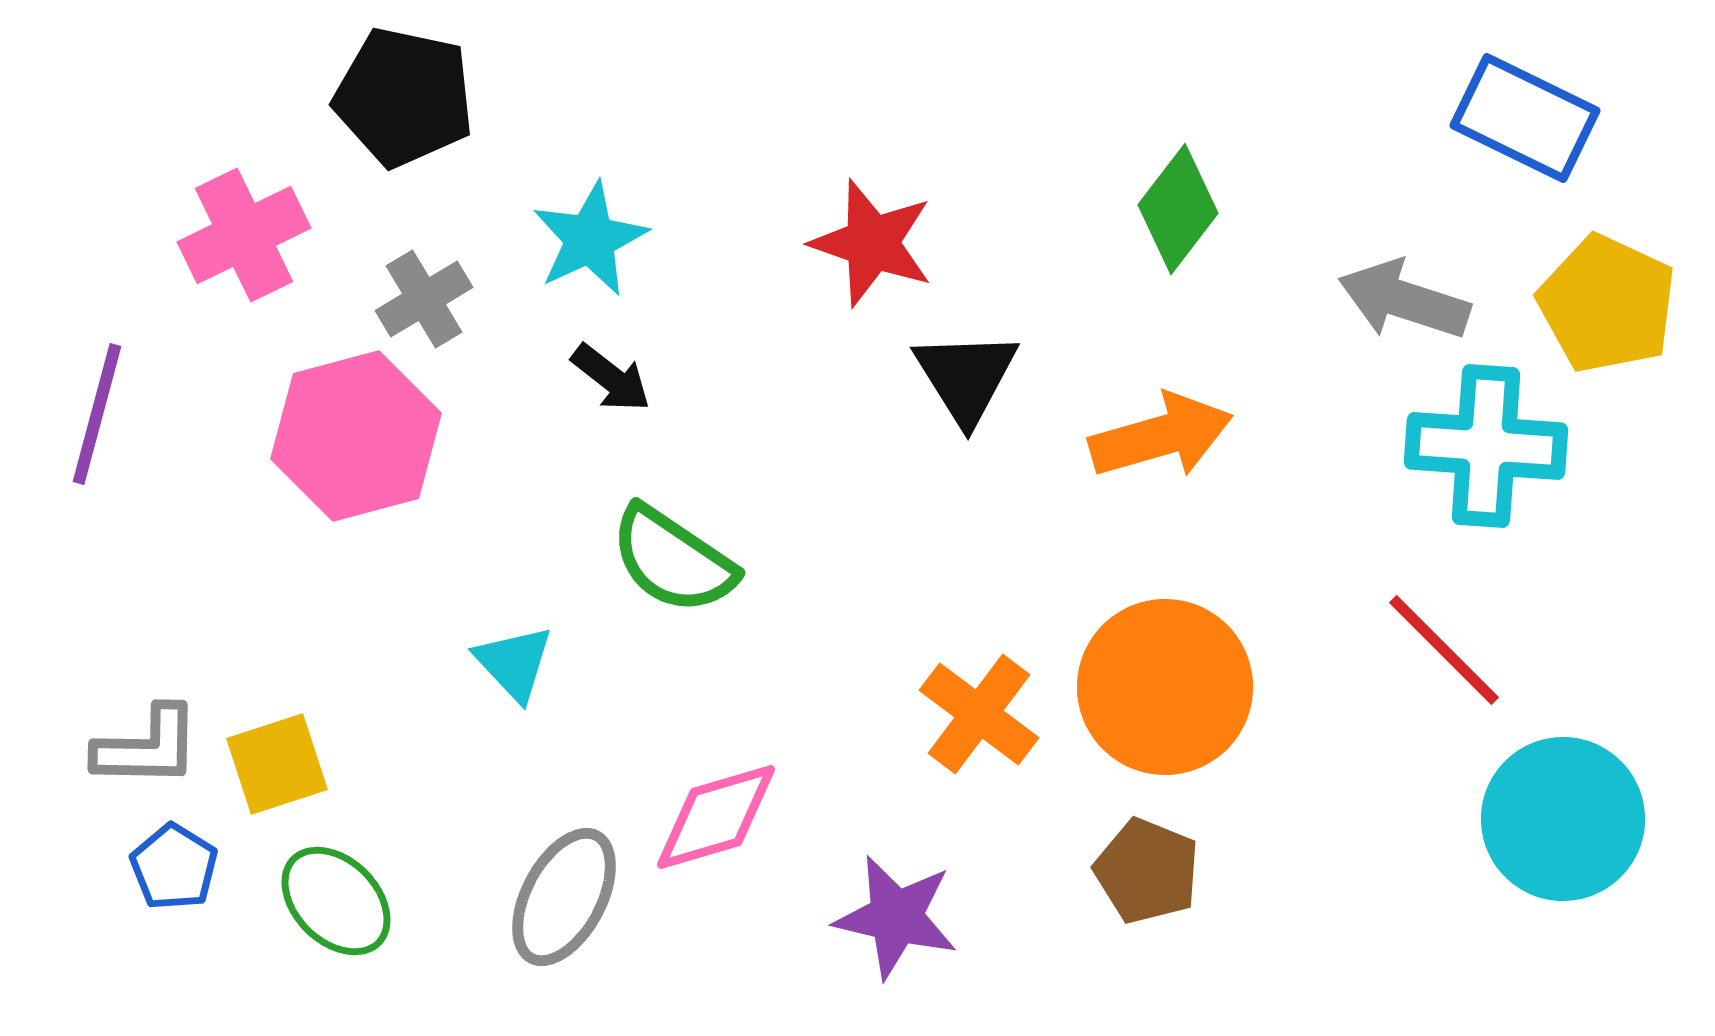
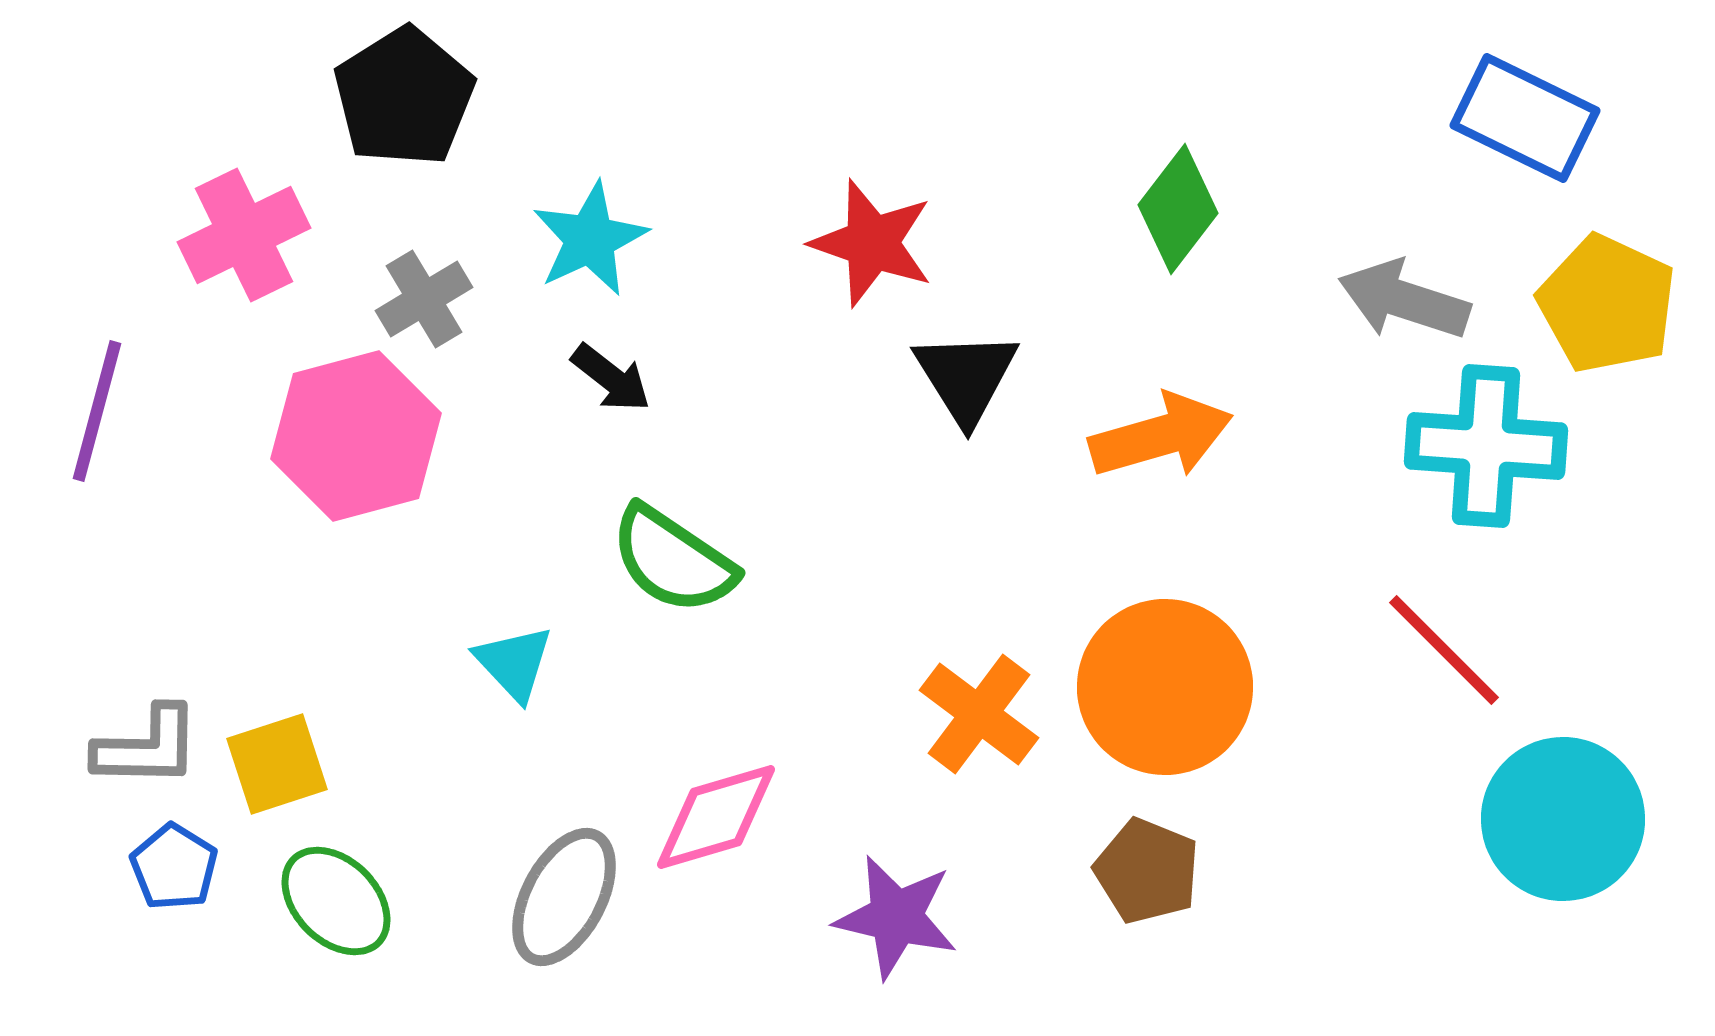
black pentagon: rotated 28 degrees clockwise
purple line: moved 3 px up
